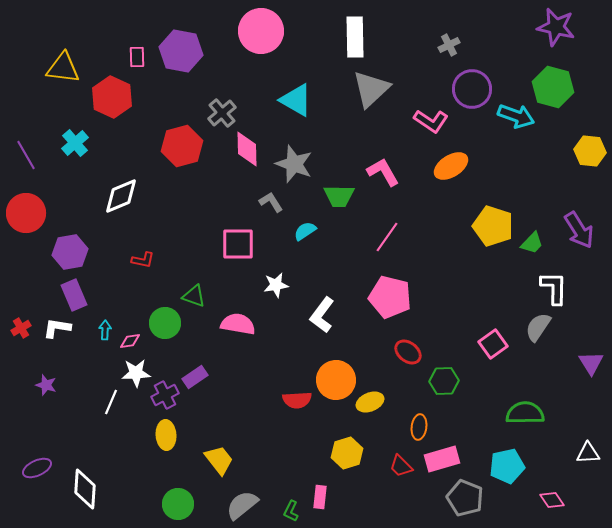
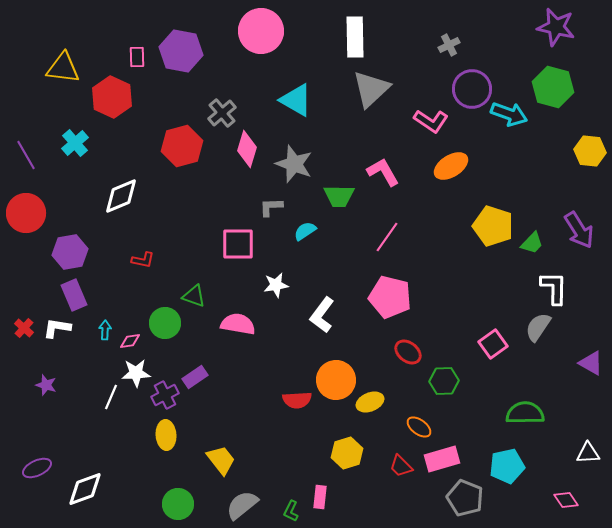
cyan arrow at (516, 116): moved 7 px left, 2 px up
pink diamond at (247, 149): rotated 18 degrees clockwise
gray L-shape at (271, 202): moved 5 px down; rotated 60 degrees counterclockwise
red cross at (21, 328): moved 3 px right; rotated 18 degrees counterclockwise
purple triangle at (591, 363): rotated 28 degrees counterclockwise
white line at (111, 402): moved 5 px up
orange ellipse at (419, 427): rotated 60 degrees counterclockwise
yellow trapezoid at (219, 460): moved 2 px right
white diamond at (85, 489): rotated 66 degrees clockwise
pink diamond at (552, 500): moved 14 px right
